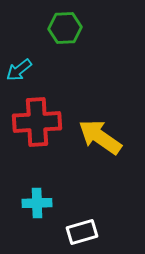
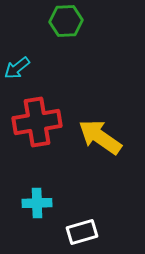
green hexagon: moved 1 px right, 7 px up
cyan arrow: moved 2 px left, 2 px up
red cross: rotated 6 degrees counterclockwise
